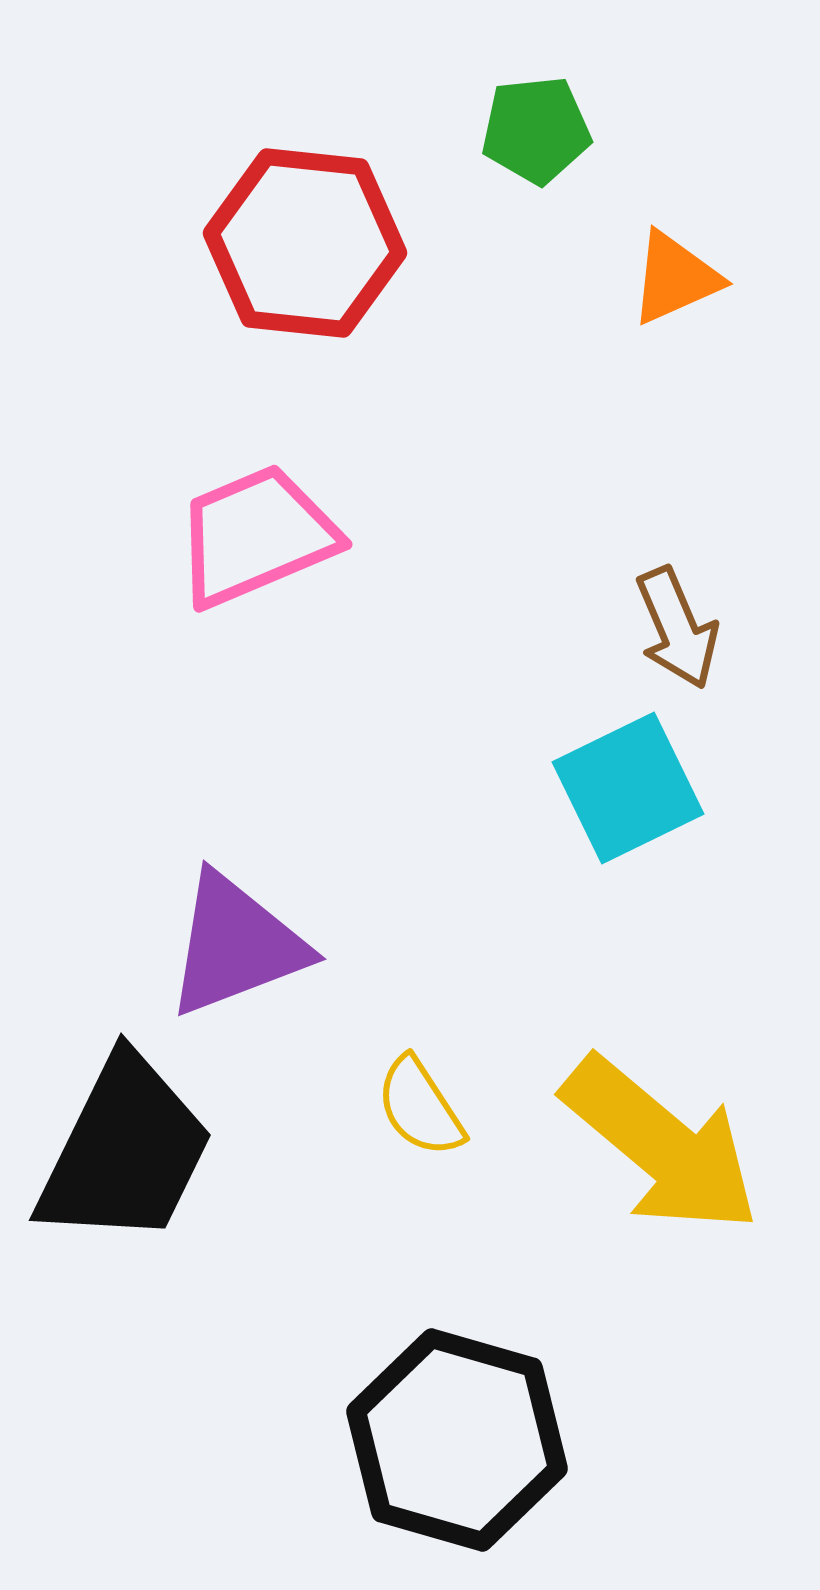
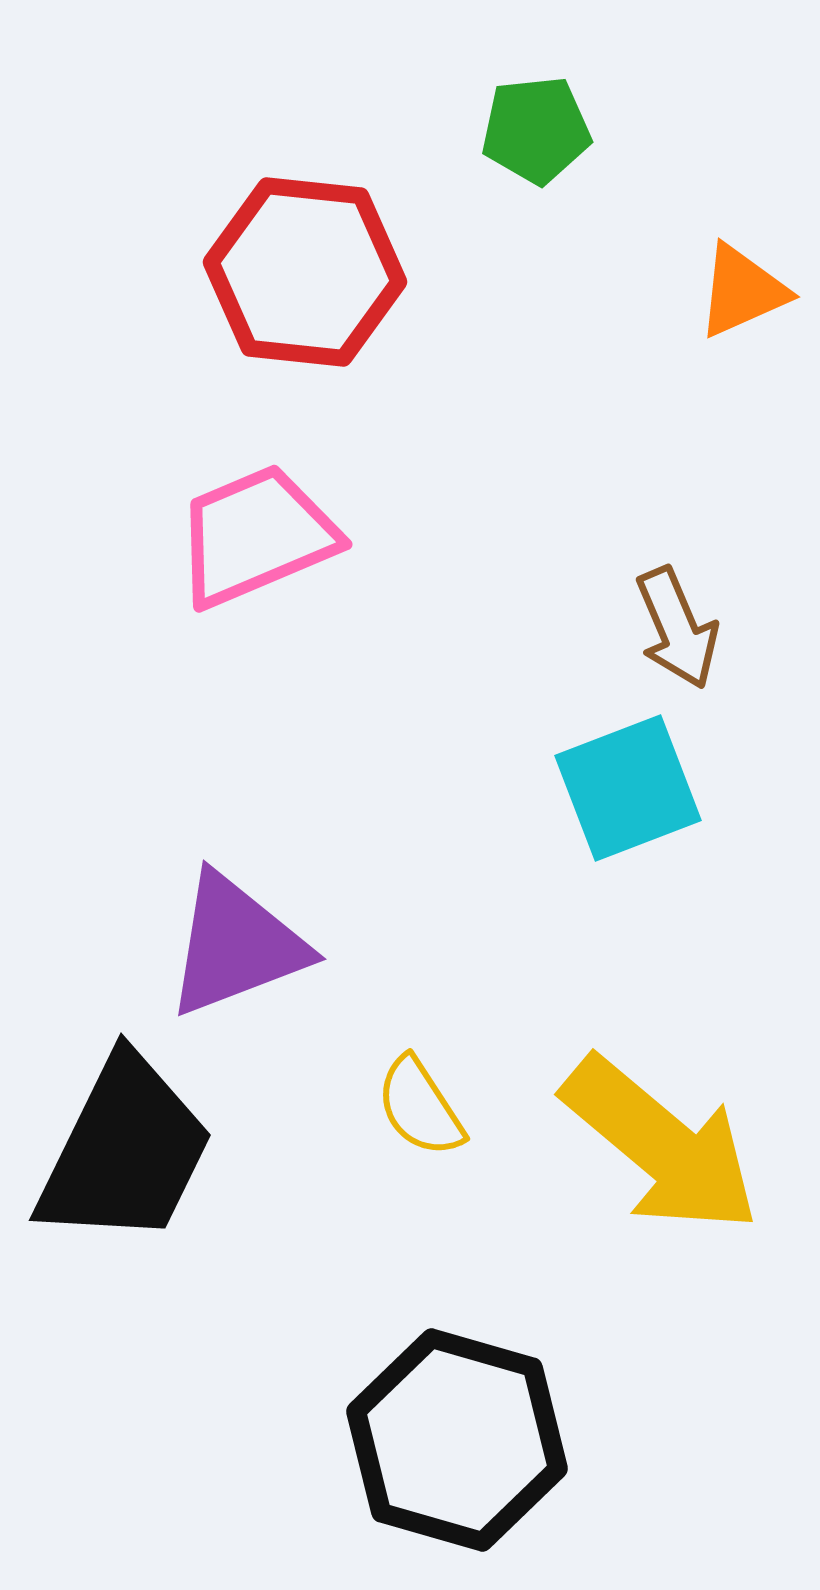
red hexagon: moved 29 px down
orange triangle: moved 67 px right, 13 px down
cyan square: rotated 5 degrees clockwise
